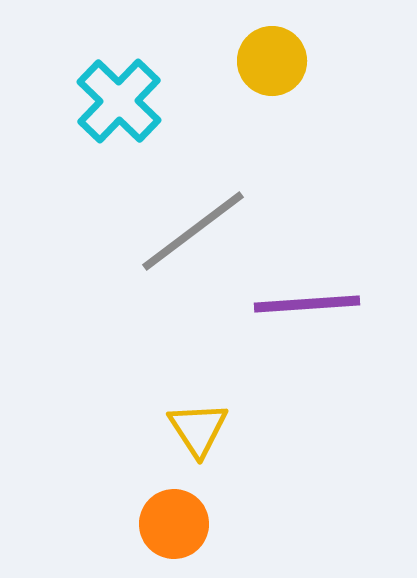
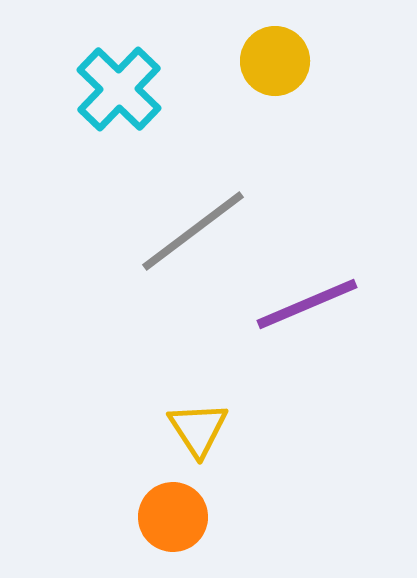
yellow circle: moved 3 px right
cyan cross: moved 12 px up
purple line: rotated 19 degrees counterclockwise
orange circle: moved 1 px left, 7 px up
